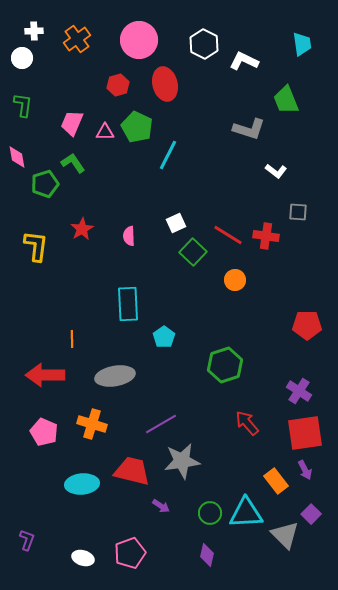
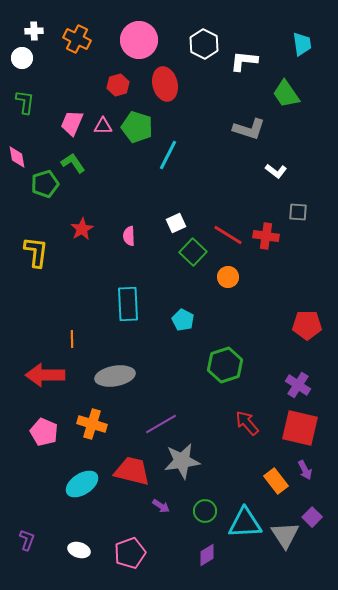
orange cross at (77, 39): rotated 28 degrees counterclockwise
white L-shape at (244, 61): rotated 20 degrees counterclockwise
green trapezoid at (286, 100): moved 6 px up; rotated 12 degrees counterclockwise
green L-shape at (23, 105): moved 2 px right, 3 px up
green pentagon at (137, 127): rotated 8 degrees counterclockwise
pink triangle at (105, 132): moved 2 px left, 6 px up
yellow L-shape at (36, 246): moved 6 px down
orange circle at (235, 280): moved 7 px left, 3 px up
cyan pentagon at (164, 337): moved 19 px right, 17 px up; rotated 10 degrees counterclockwise
purple cross at (299, 391): moved 1 px left, 6 px up
red square at (305, 433): moved 5 px left, 5 px up; rotated 21 degrees clockwise
cyan ellipse at (82, 484): rotated 28 degrees counterclockwise
green circle at (210, 513): moved 5 px left, 2 px up
cyan triangle at (246, 513): moved 1 px left, 10 px down
purple square at (311, 514): moved 1 px right, 3 px down
gray triangle at (285, 535): rotated 12 degrees clockwise
purple diamond at (207, 555): rotated 45 degrees clockwise
white ellipse at (83, 558): moved 4 px left, 8 px up
